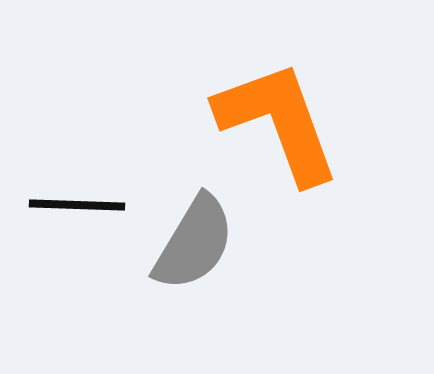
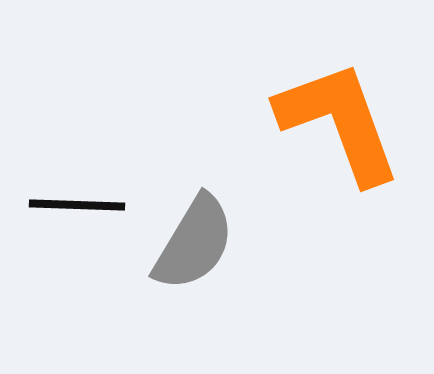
orange L-shape: moved 61 px right
